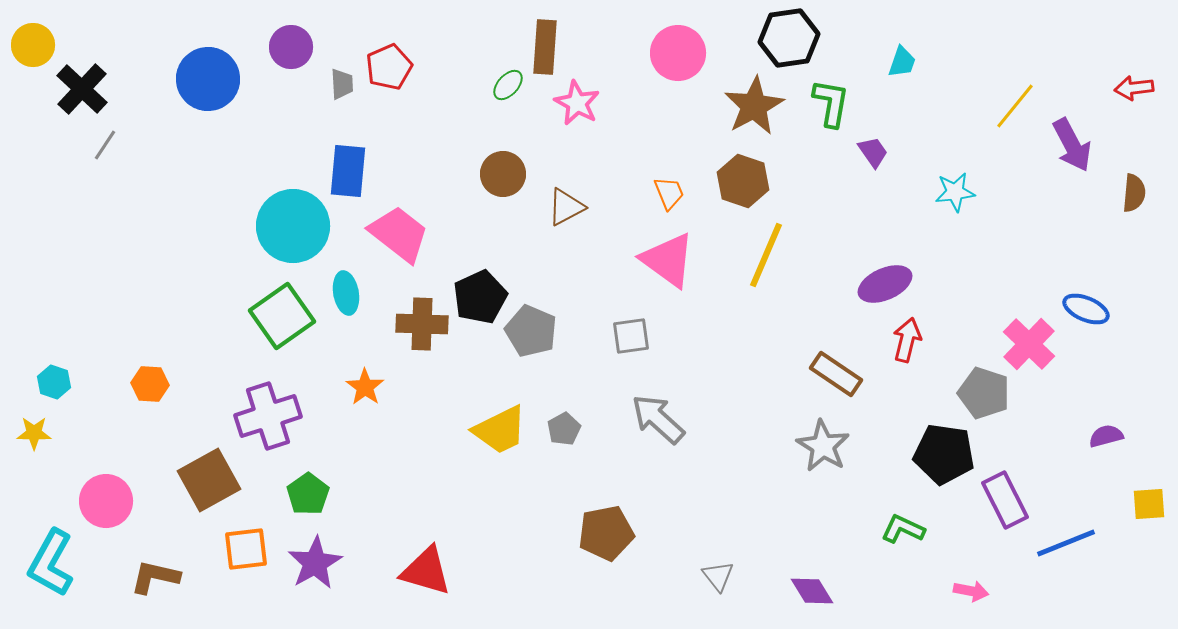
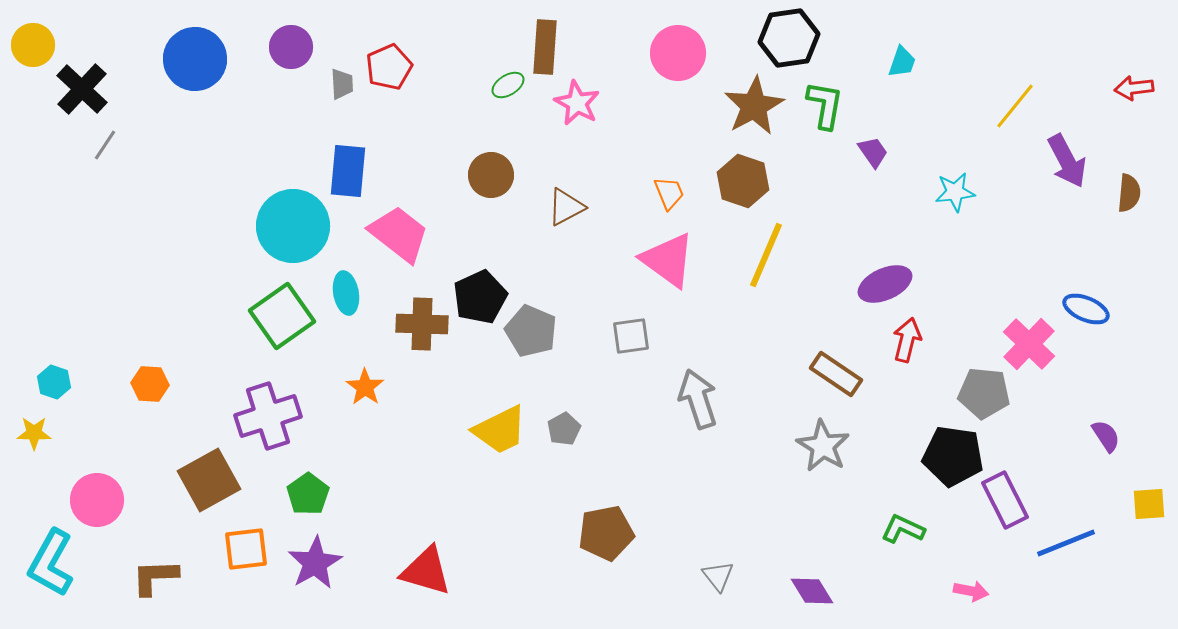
blue circle at (208, 79): moved 13 px left, 20 px up
green ellipse at (508, 85): rotated 16 degrees clockwise
green L-shape at (831, 103): moved 6 px left, 2 px down
purple arrow at (1072, 145): moved 5 px left, 16 px down
brown circle at (503, 174): moved 12 px left, 1 px down
brown semicircle at (1134, 193): moved 5 px left
gray pentagon at (984, 393): rotated 12 degrees counterclockwise
gray arrow at (658, 419): moved 40 px right, 20 px up; rotated 30 degrees clockwise
purple semicircle at (1106, 436): rotated 72 degrees clockwise
black pentagon at (944, 454): moved 9 px right, 2 px down
pink circle at (106, 501): moved 9 px left, 1 px up
brown L-shape at (155, 577): rotated 15 degrees counterclockwise
